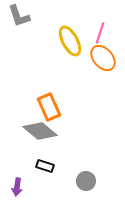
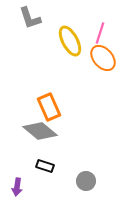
gray L-shape: moved 11 px right, 2 px down
